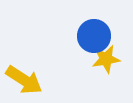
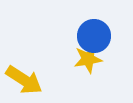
yellow star: moved 18 px left
